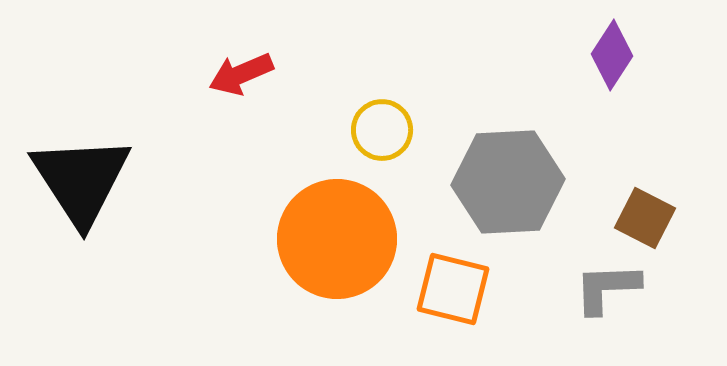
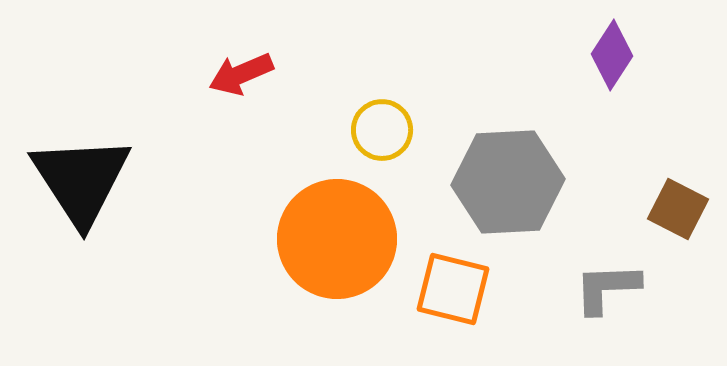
brown square: moved 33 px right, 9 px up
